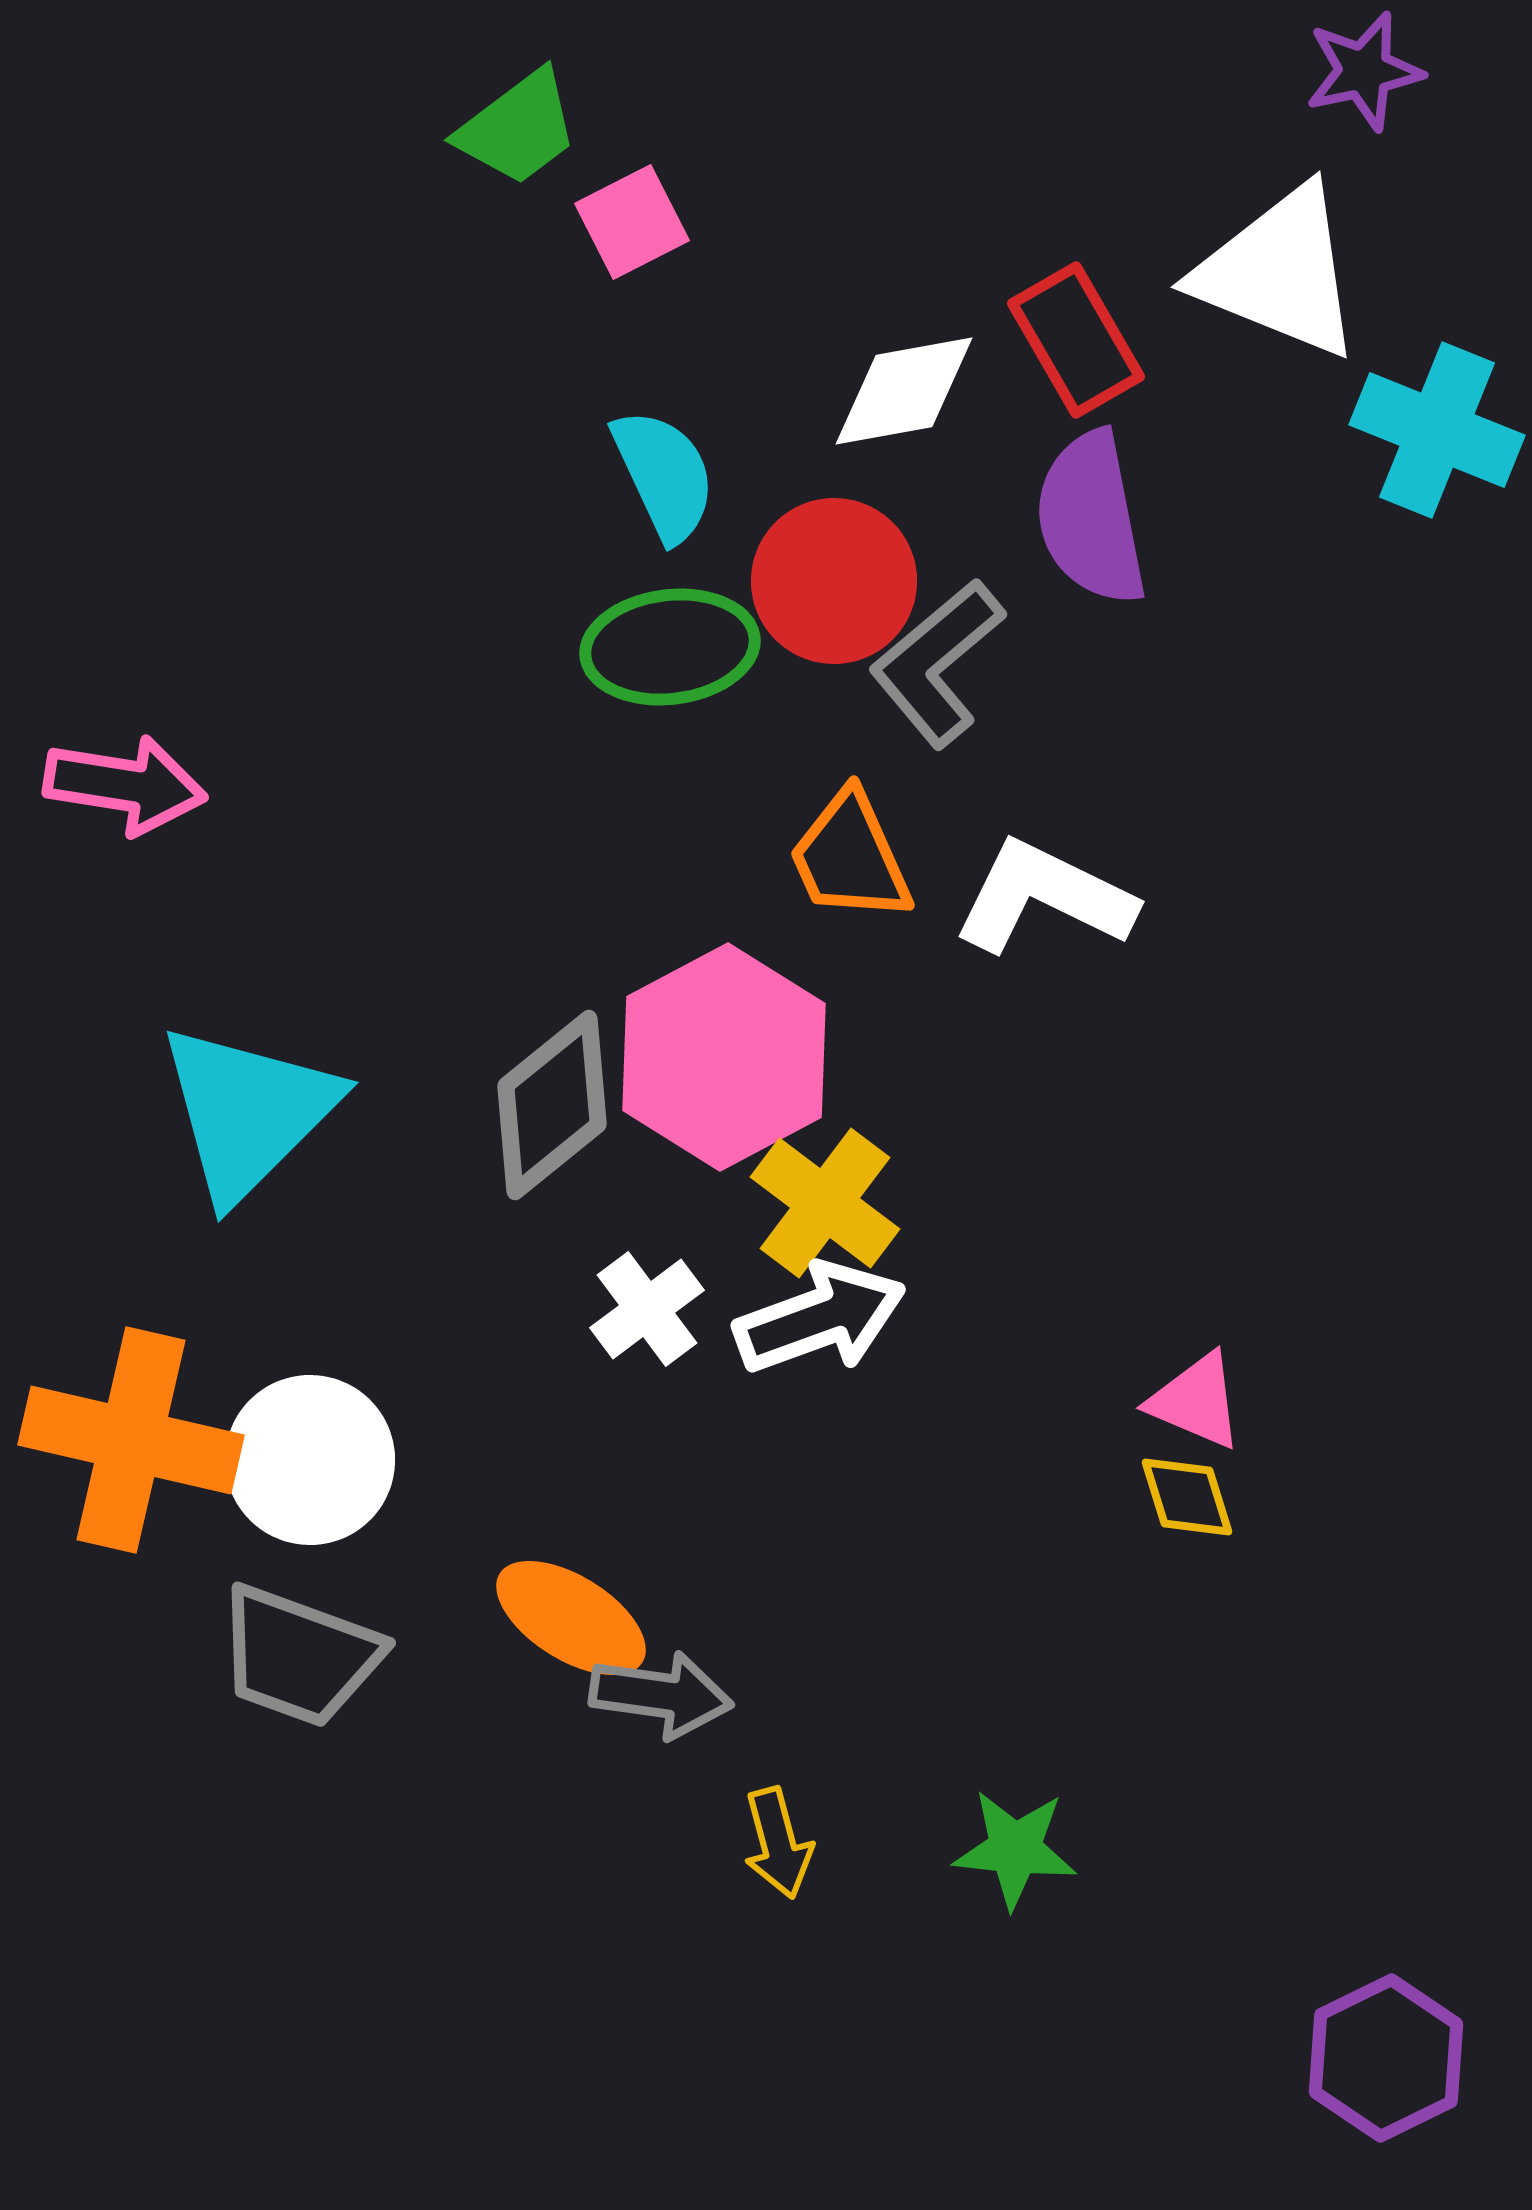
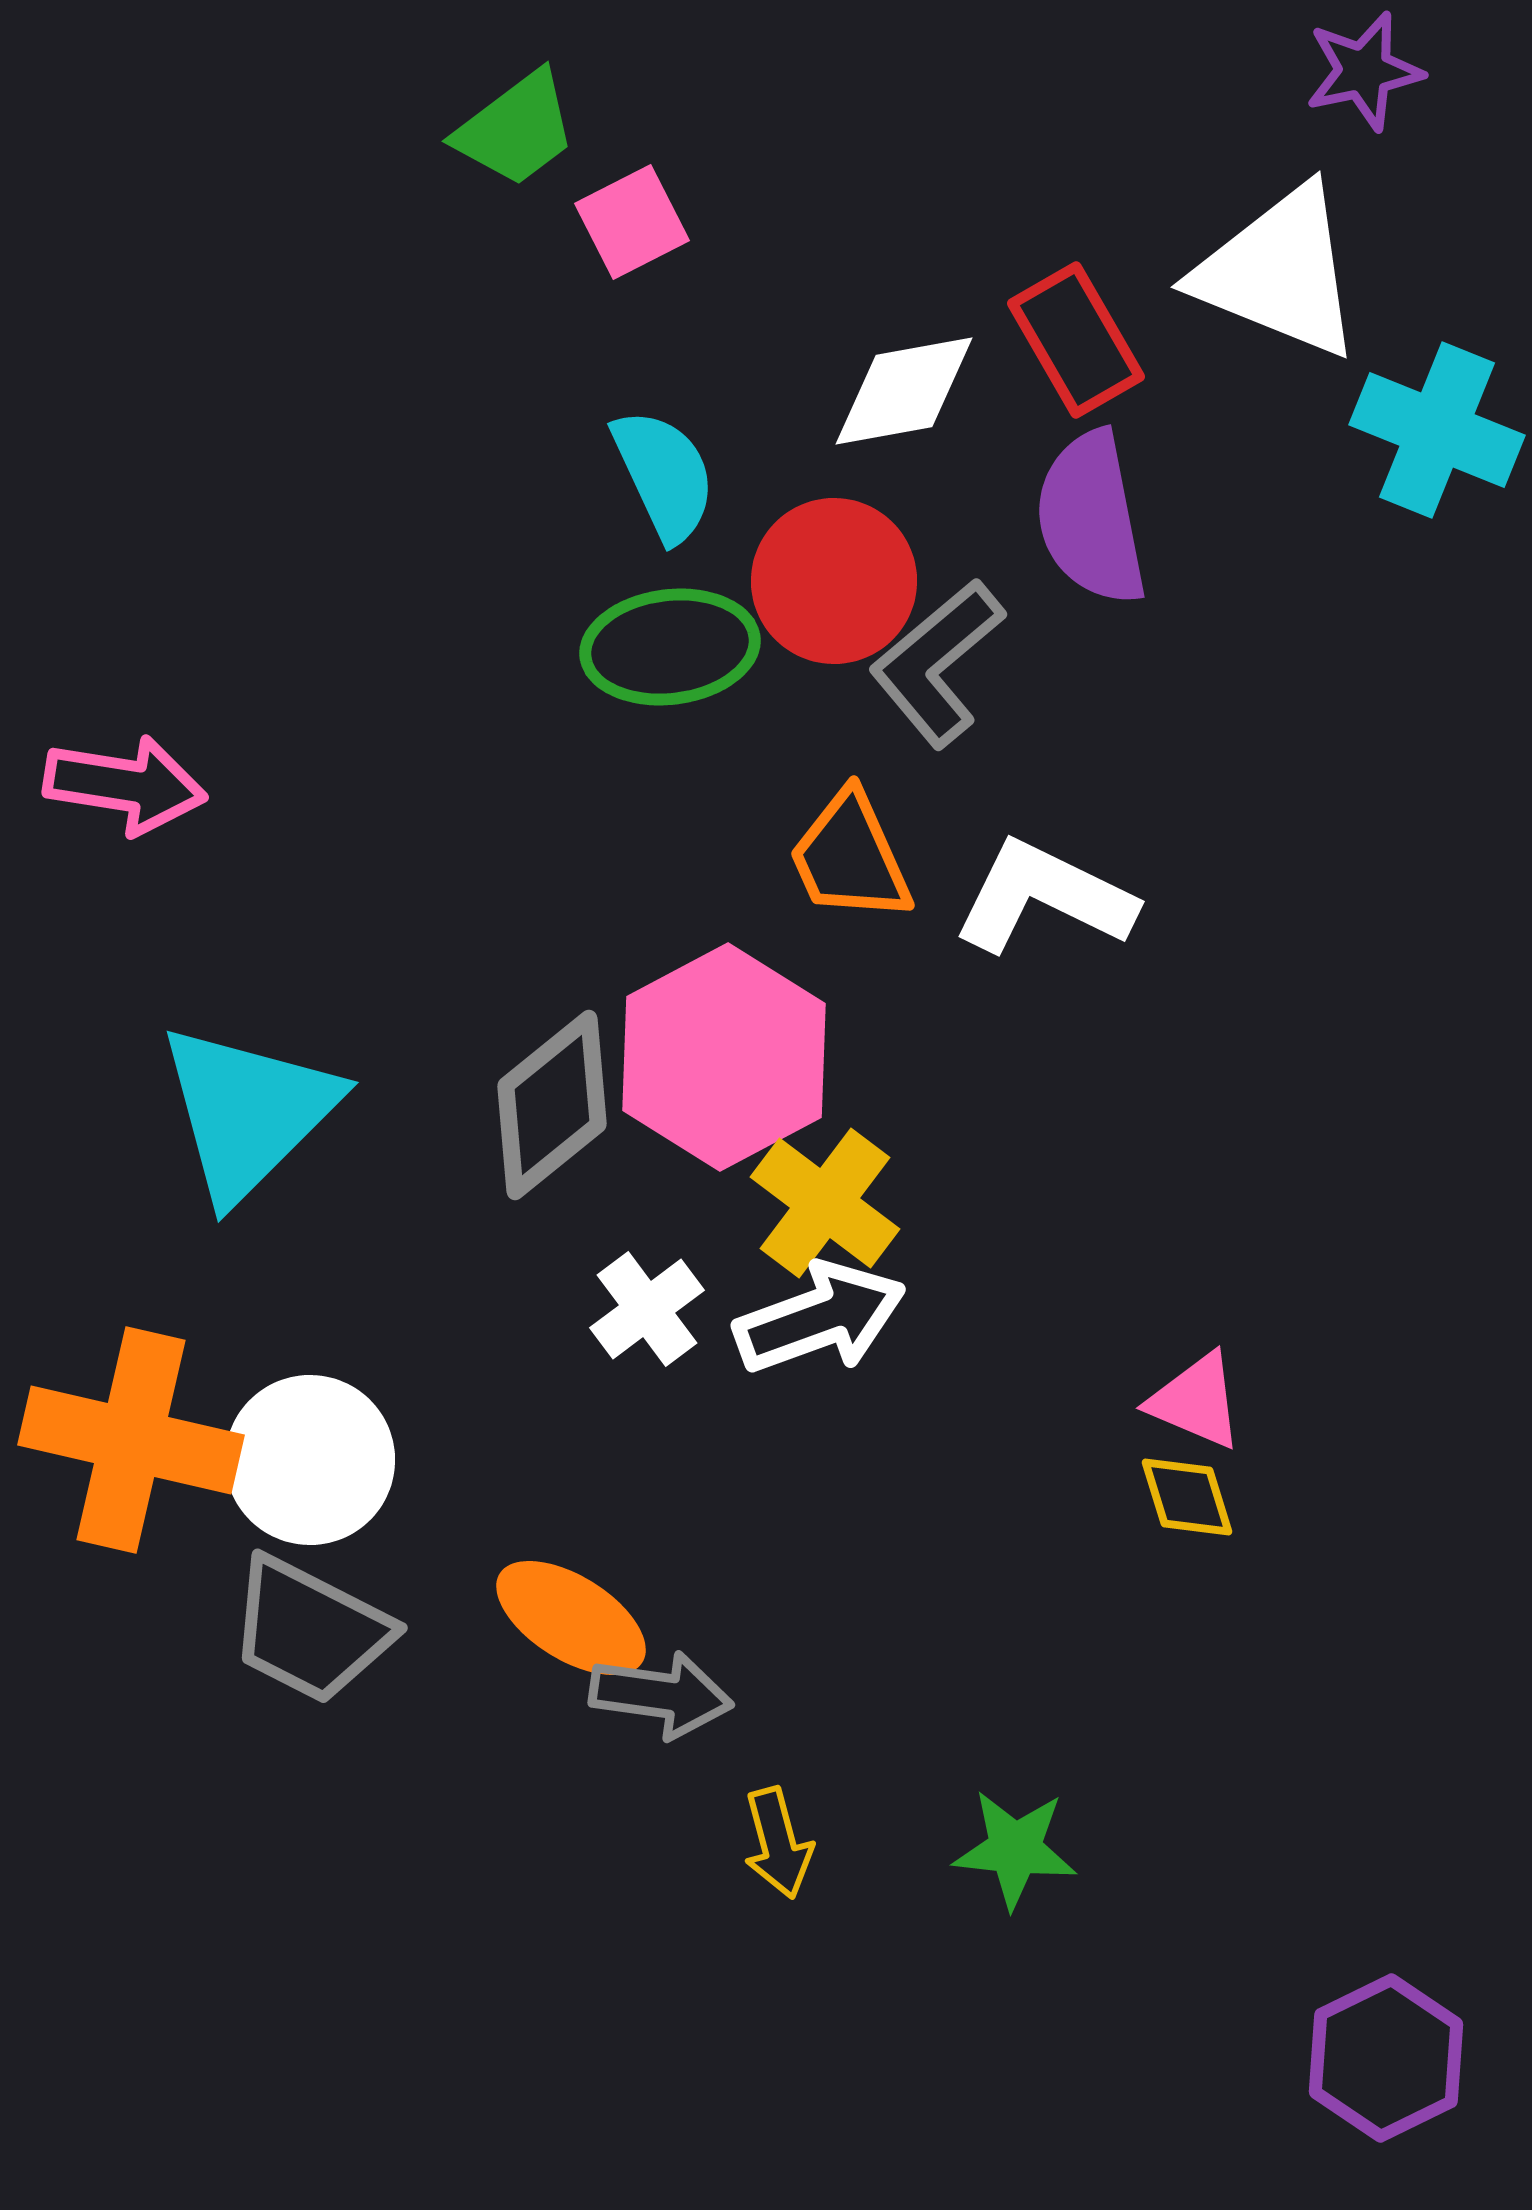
green trapezoid: moved 2 px left, 1 px down
gray trapezoid: moved 11 px right, 26 px up; rotated 7 degrees clockwise
